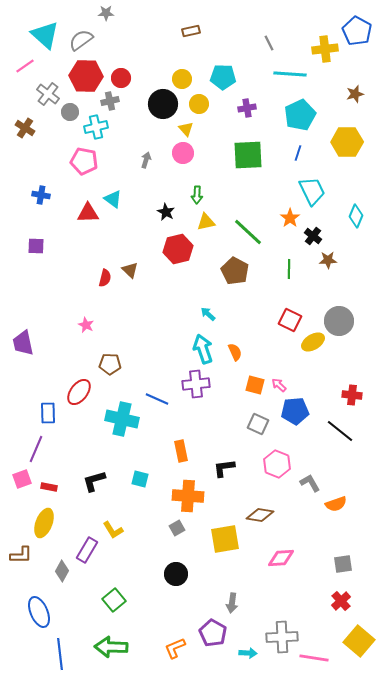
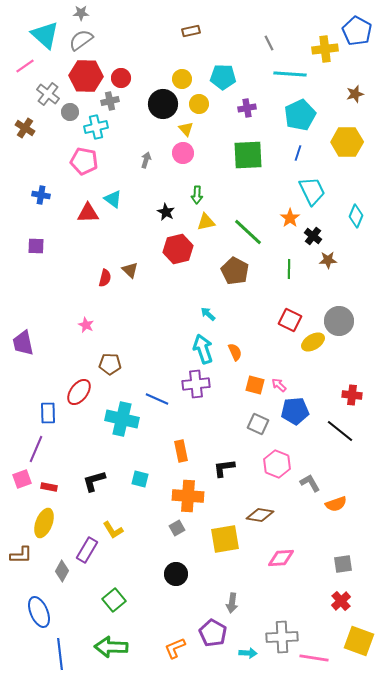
gray star at (106, 13): moved 25 px left
yellow square at (359, 641): rotated 20 degrees counterclockwise
